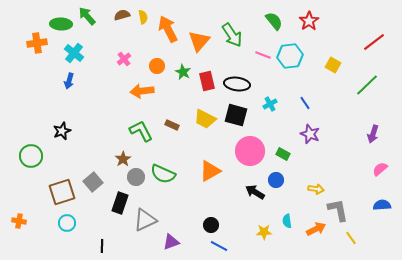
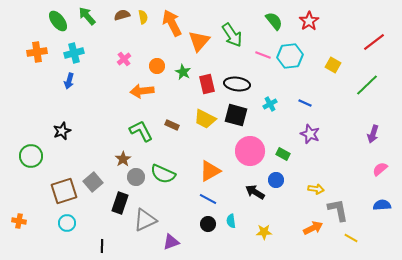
green ellipse at (61, 24): moved 3 px left, 3 px up; rotated 50 degrees clockwise
orange arrow at (168, 29): moved 4 px right, 6 px up
orange cross at (37, 43): moved 9 px down
cyan cross at (74, 53): rotated 36 degrees clockwise
red rectangle at (207, 81): moved 3 px down
blue line at (305, 103): rotated 32 degrees counterclockwise
brown square at (62, 192): moved 2 px right, 1 px up
cyan semicircle at (287, 221): moved 56 px left
black circle at (211, 225): moved 3 px left, 1 px up
orange arrow at (316, 229): moved 3 px left, 1 px up
yellow line at (351, 238): rotated 24 degrees counterclockwise
blue line at (219, 246): moved 11 px left, 47 px up
